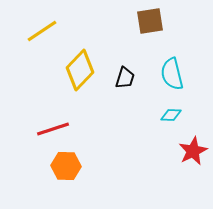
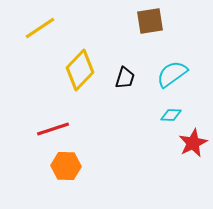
yellow line: moved 2 px left, 3 px up
cyan semicircle: rotated 68 degrees clockwise
red star: moved 8 px up
